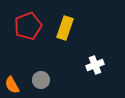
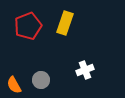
yellow rectangle: moved 5 px up
white cross: moved 10 px left, 5 px down
orange semicircle: moved 2 px right
